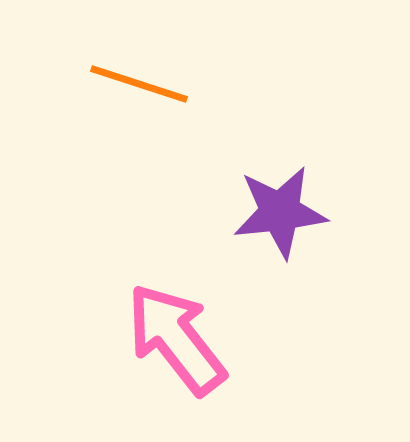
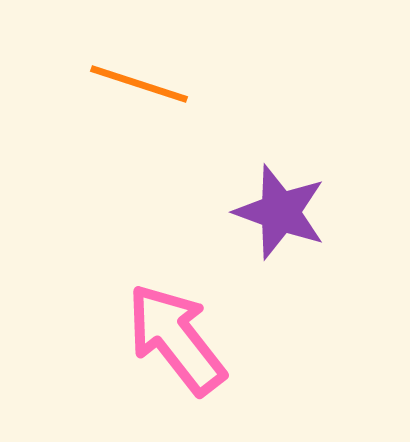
purple star: rotated 26 degrees clockwise
